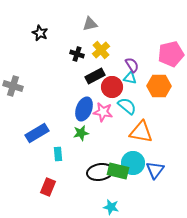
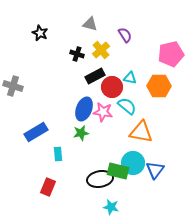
gray triangle: rotated 28 degrees clockwise
purple semicircle: moved 7 px left, 30 px up
blue rectangle: moved 1 px left, 1 px up
black ellipse: moved 7 px down
